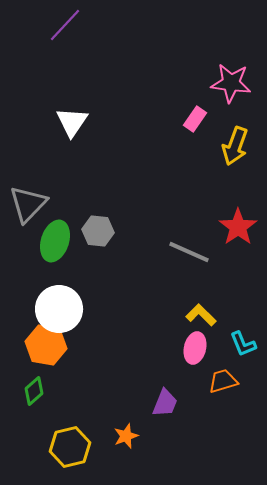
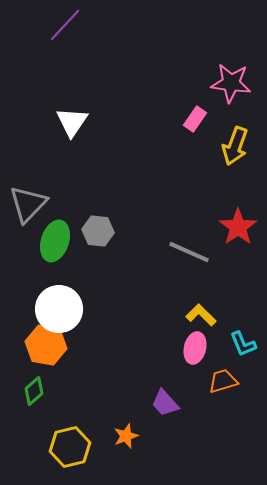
purple trapezoid: rotated 116 degrees clockwise
